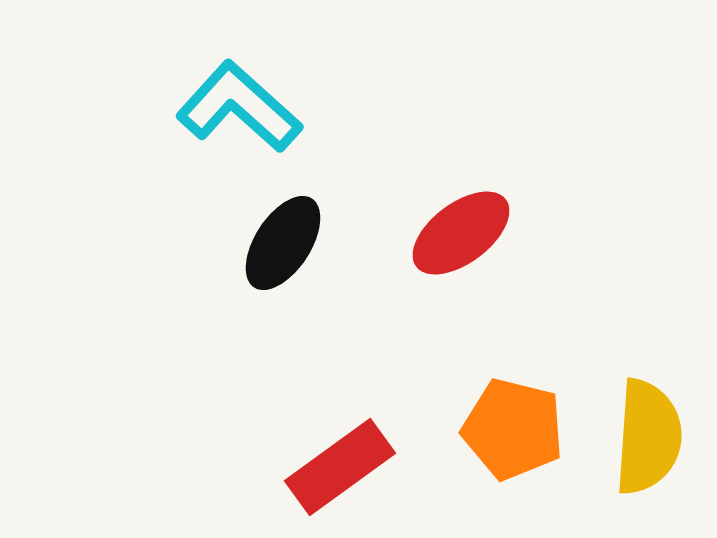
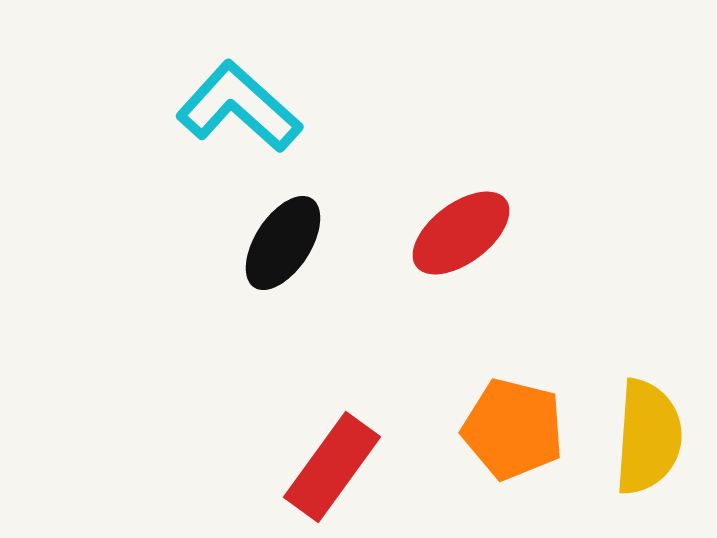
red rectangle: moved 8 px left; rotated 18 degrees counterclockwise
